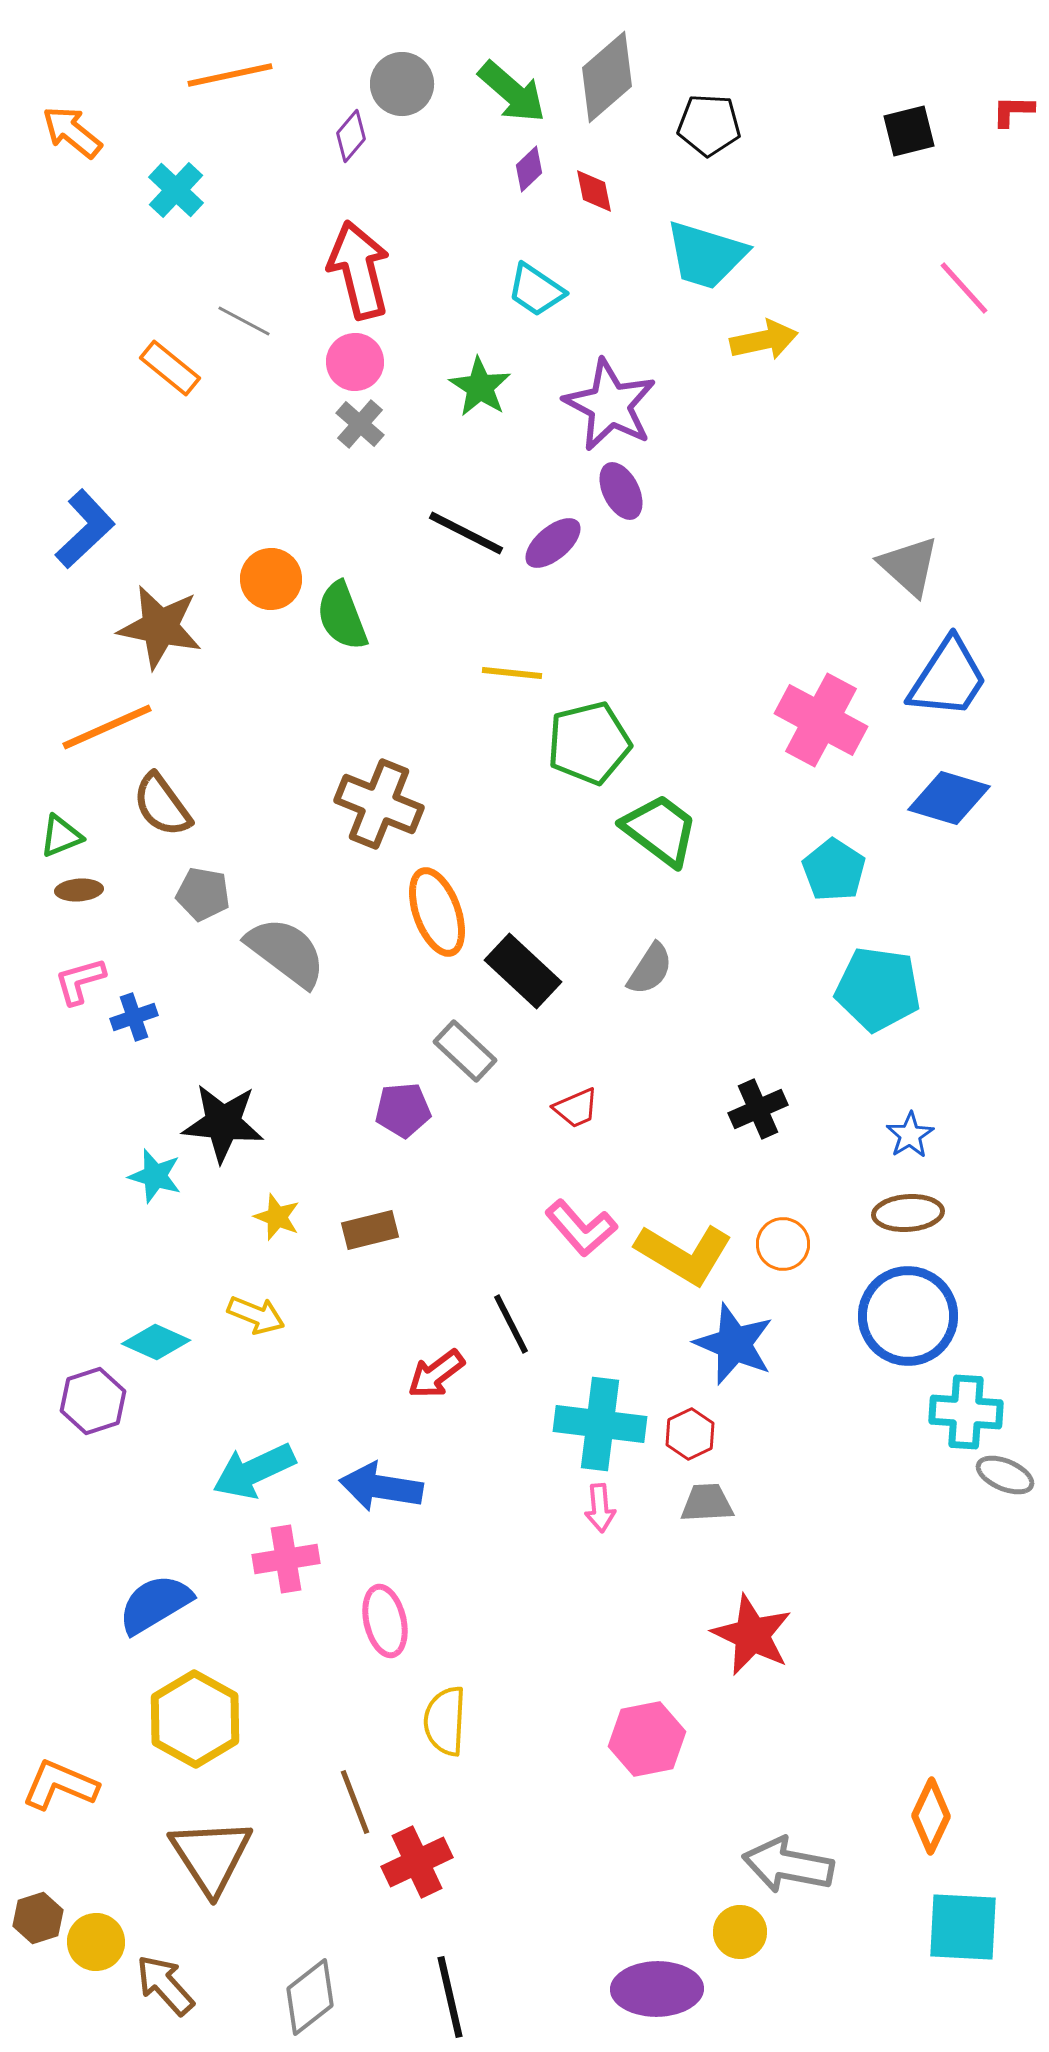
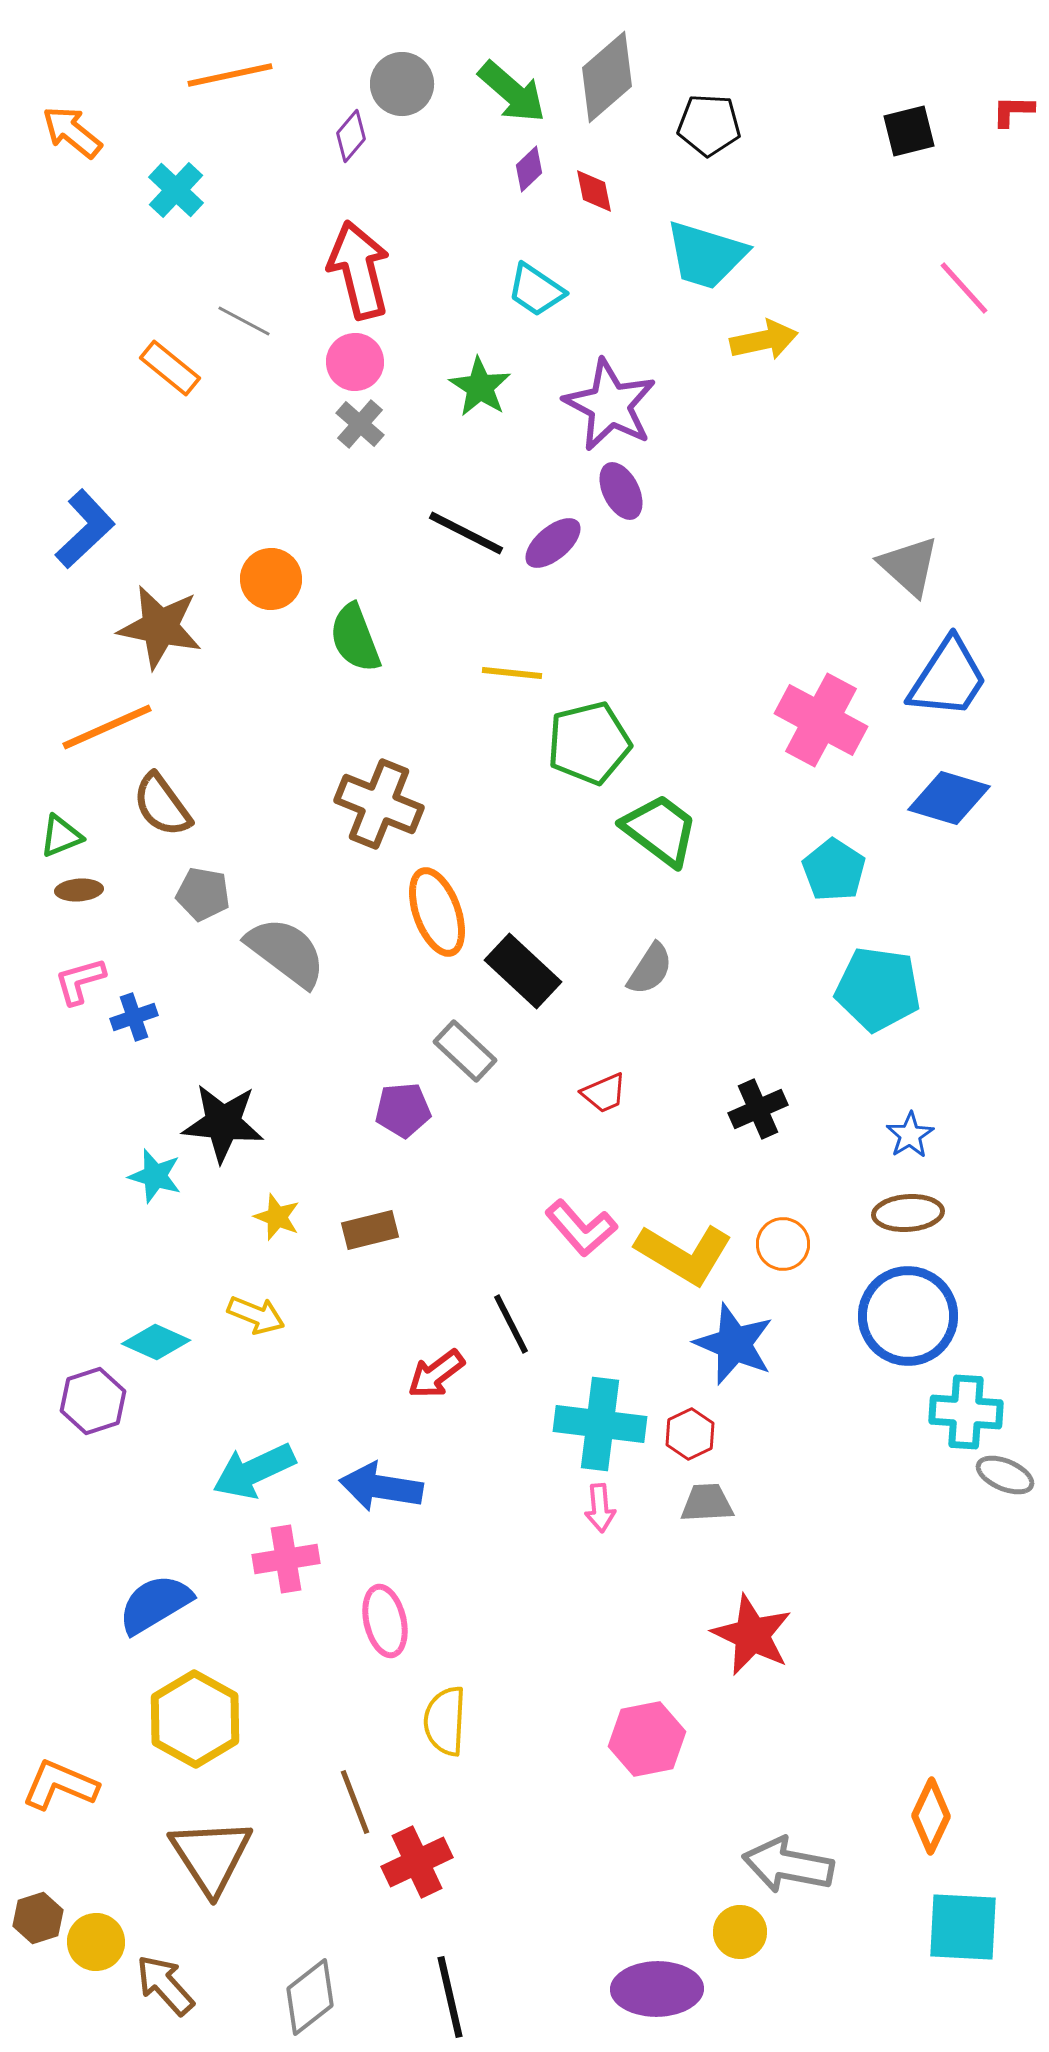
green semicircle at (342, 616): moved 13 px right, 22 px down
red trapezoid at (576, 1108): moved 28 px right, 15 px up
